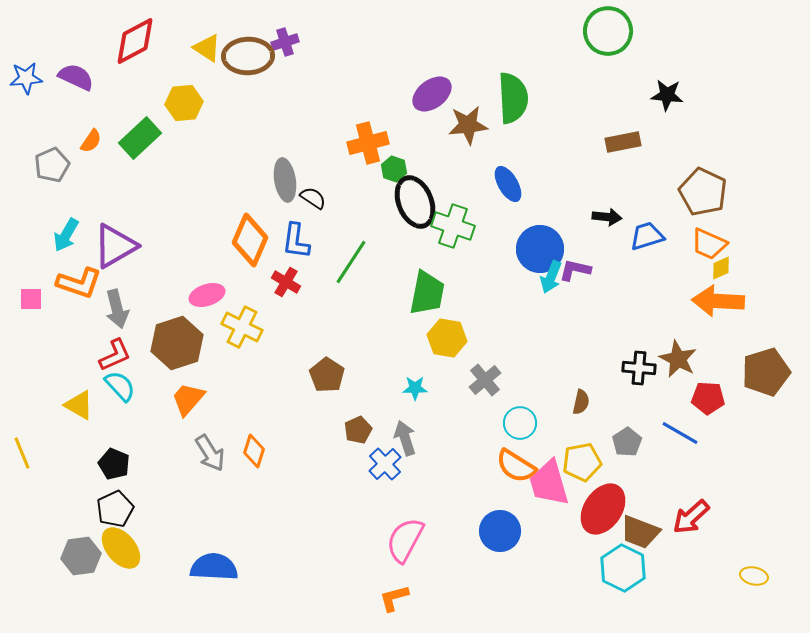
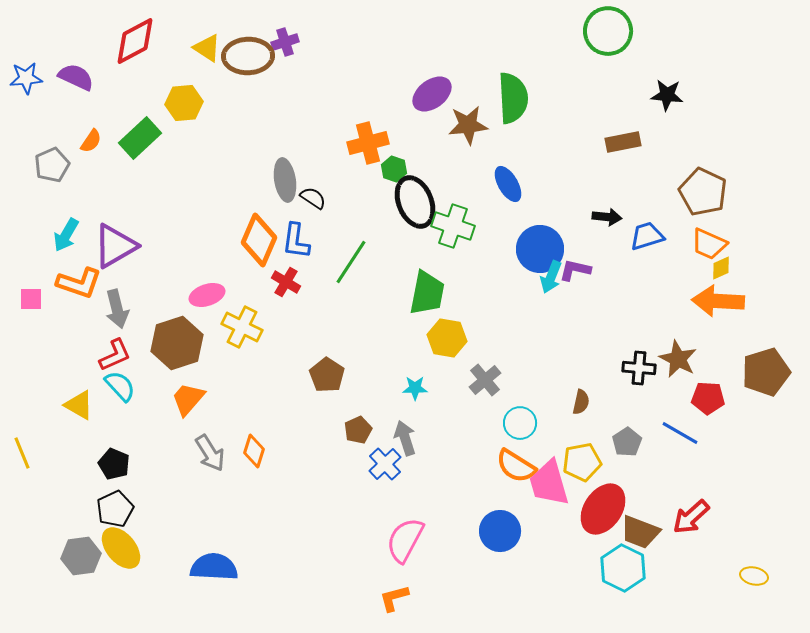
orange diamond at (250, 240): moved 9 px right
